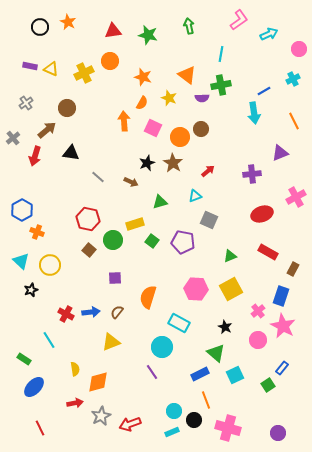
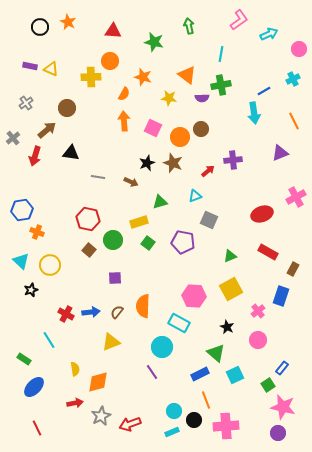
red triangle at (113, 31): rotated 12 degrees clockwise
green star at (148, 35): moved 6 px right, 7 px down
yellow cross at (84, 73): moved 7 px right, 4 px down; rotated 24 degrees clockwise
yellow star at (169, 98): rotated 14 degrees counterclockwise
orange semicircle at (142, 103): moved 18 px left, 9 px up
brown star at (173, 163): rotated 12 degrees counterclockwise
purple cross at (252, 174): moved 19 px left, 14 px up
gray line at (98, 177): rotated 32 degrees counterclockwise
blue hexagon at (22, 210): rotated 20 degrees clockwise
yellow rectangle at (135, 224): moved 4 px right, 2 px up
green square at (152, 241): moved 4 px left, 2 px down
pink hexagon at (196, 289): moved 2 px left, 7 px down
orange semicircle at (148, 297): moved 5 px left, 9 px down; rotated 15 degrees counterclockwise
pink star at (283, 326): moved 81 px down; rotated 15 degrees counterclockwise
black star at (225, 327): moved 2 px right
red line at (40, 428): moved 3 px left
pink cross at (228, 428): moved 2 px left, 2 px up; rotated 20 degrees counterclockwise
